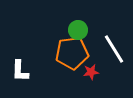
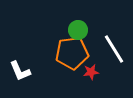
white L-shape: rotated 25 degrees counterclockwise
